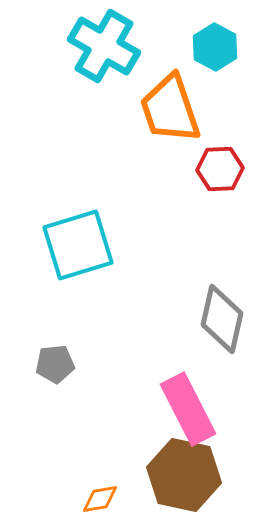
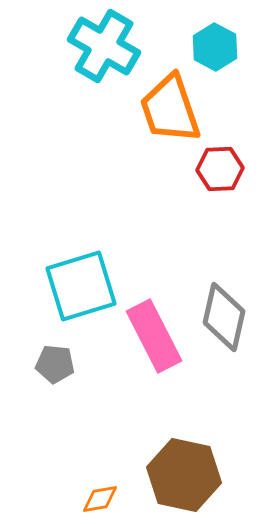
cyan square: moved 3 px right, 41 px down
gray diamond: moved 2 px right, 2 px up
gray pentagon: rotated 12 degrees clockwise
pink rectangle: moved 34 px left, 73 px up
